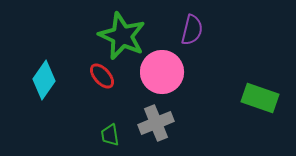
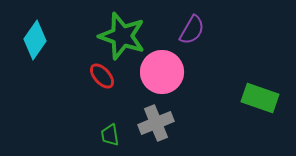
purple semicircle: rotated 16 degrees clockwise
green star: rotated 6 degrees counterclockwise
cyan diamond: moved 9 px left, 40 px up
